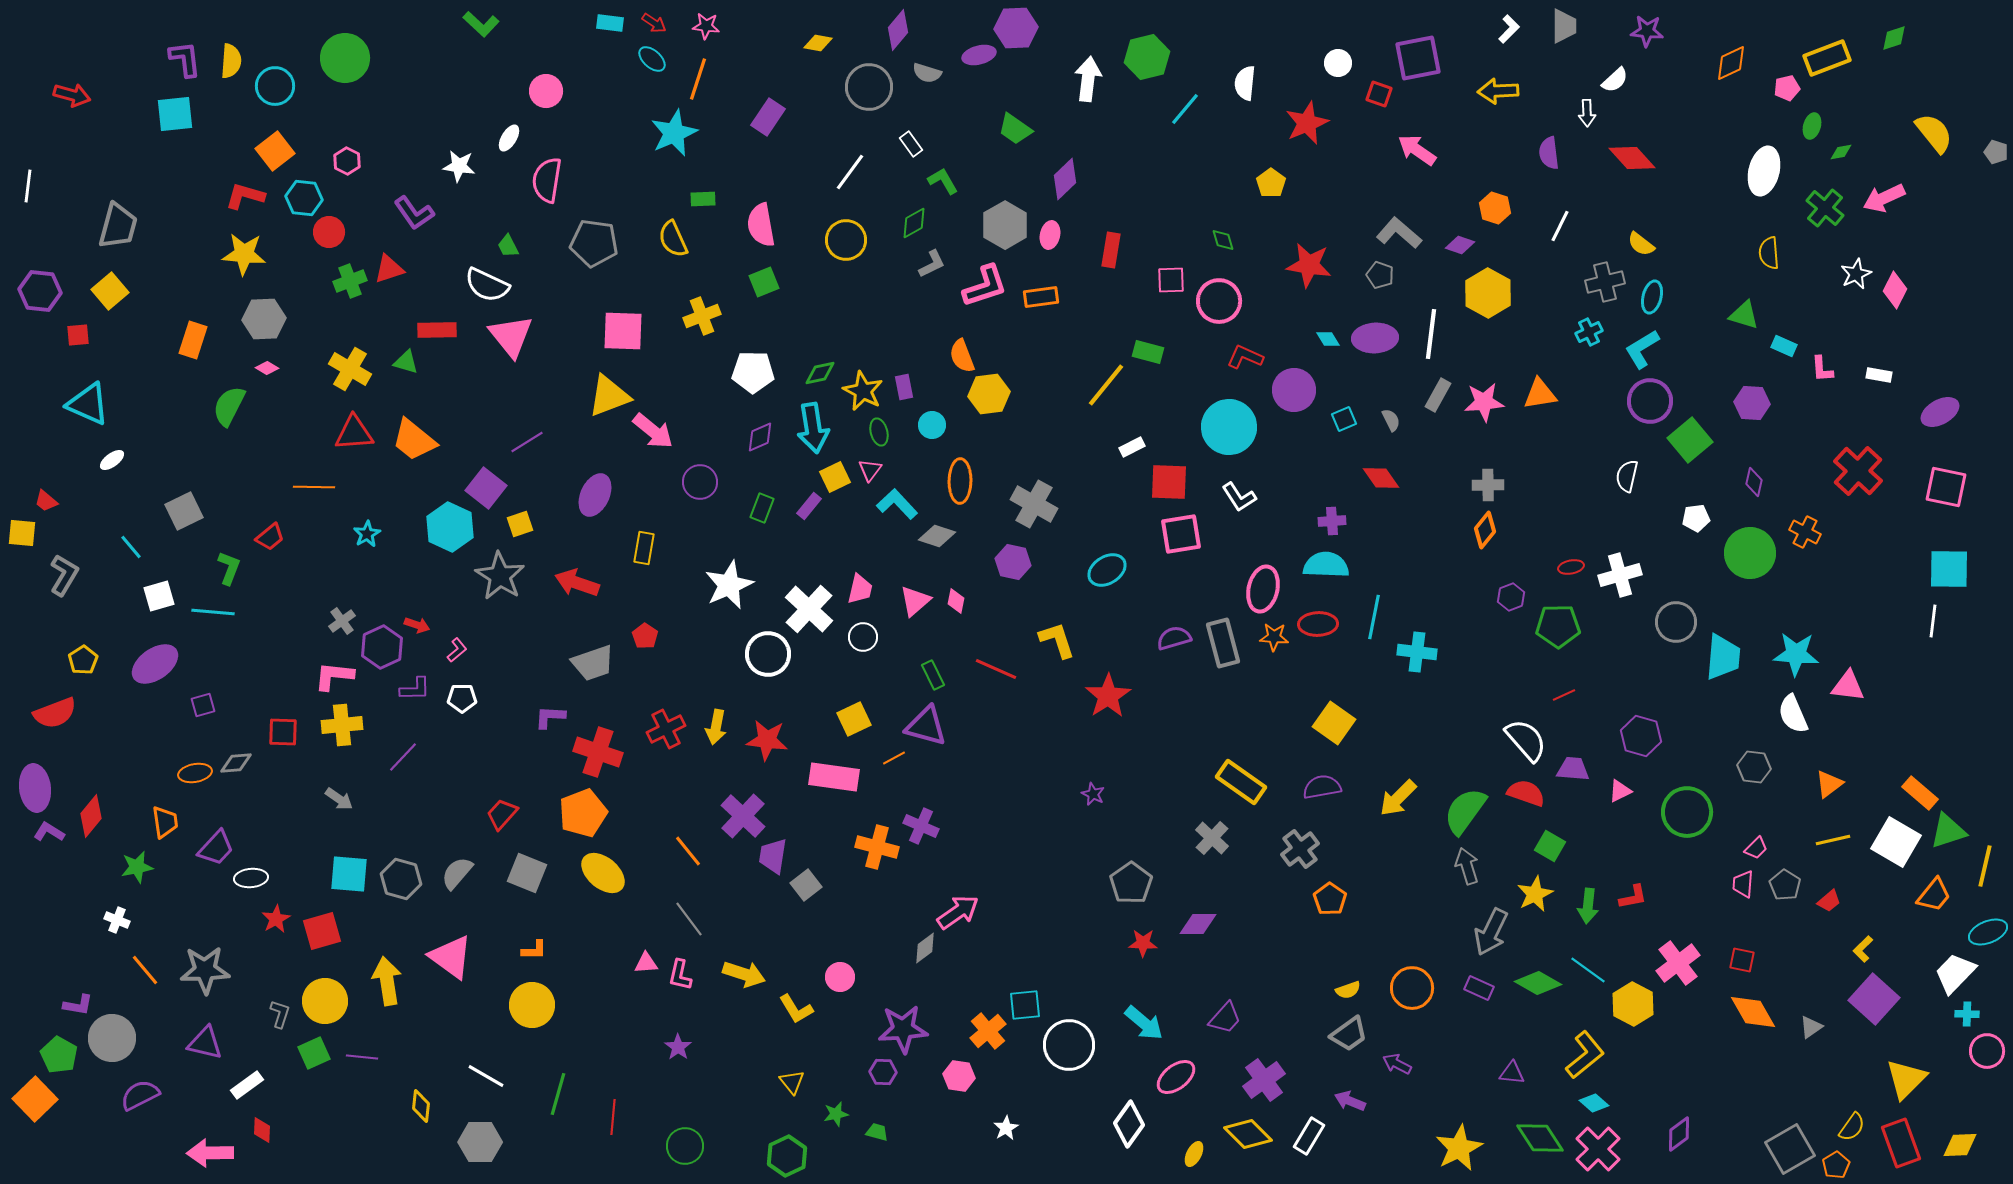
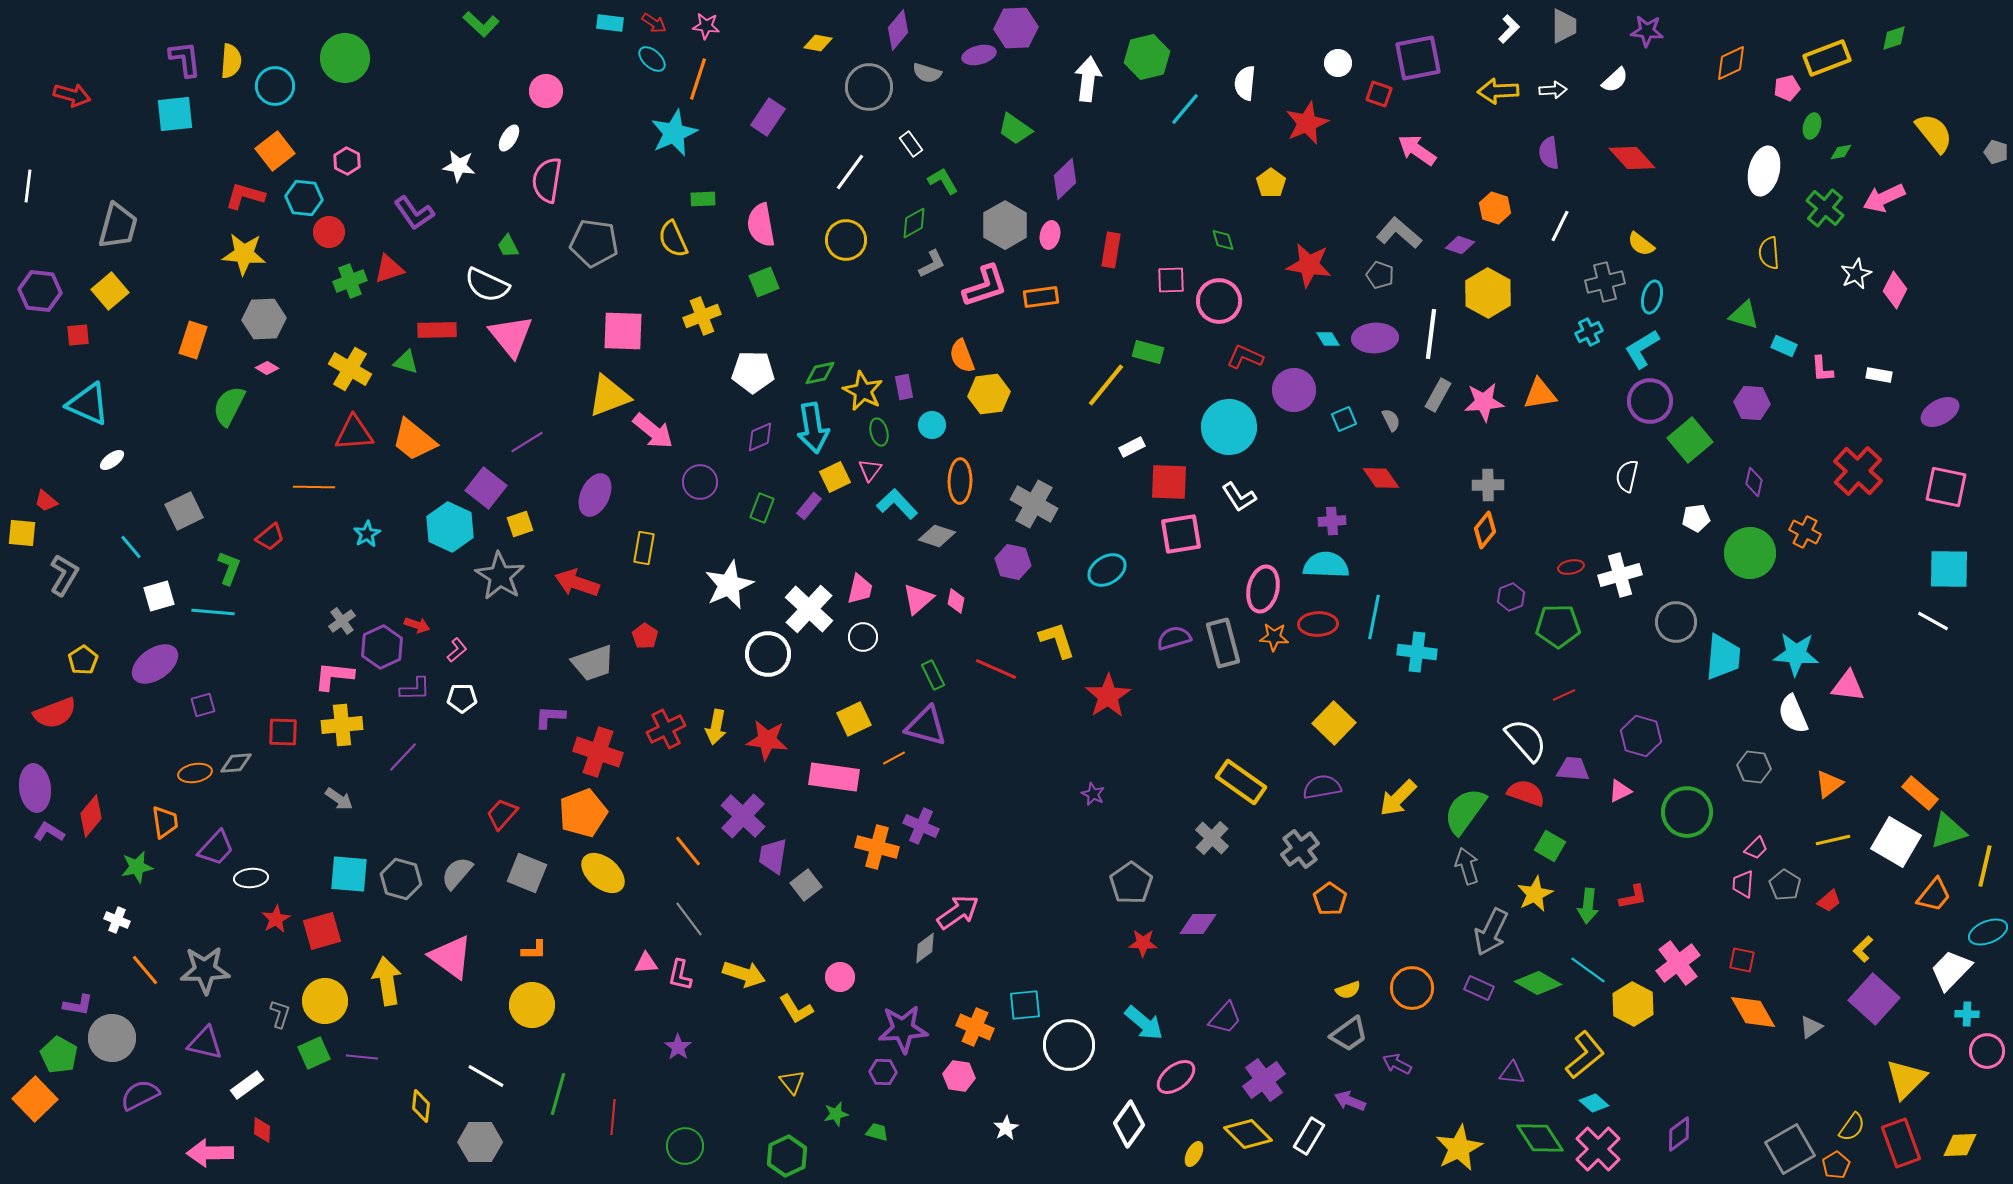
white arrow at (1587, 113): moved 34 px left, 23 px up; rotated 92 degrees counterclockwise
pink triangle at (915, 601): moved 3 px right, 2 px up
white line at (1933, 621): rotated 68 degrees counterclockwise
yellow square at (1334, 723): rotated 9 degrees clockwise
white trapezoid at (1955, 973): moved 4 px left, 3 px up
orange cross at (988, 1031): moved 13 px left, 4 px up; rotated 27 degrees counterclockwise
